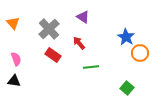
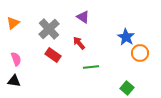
orange triangle: rotated 32 degrees clockwise
